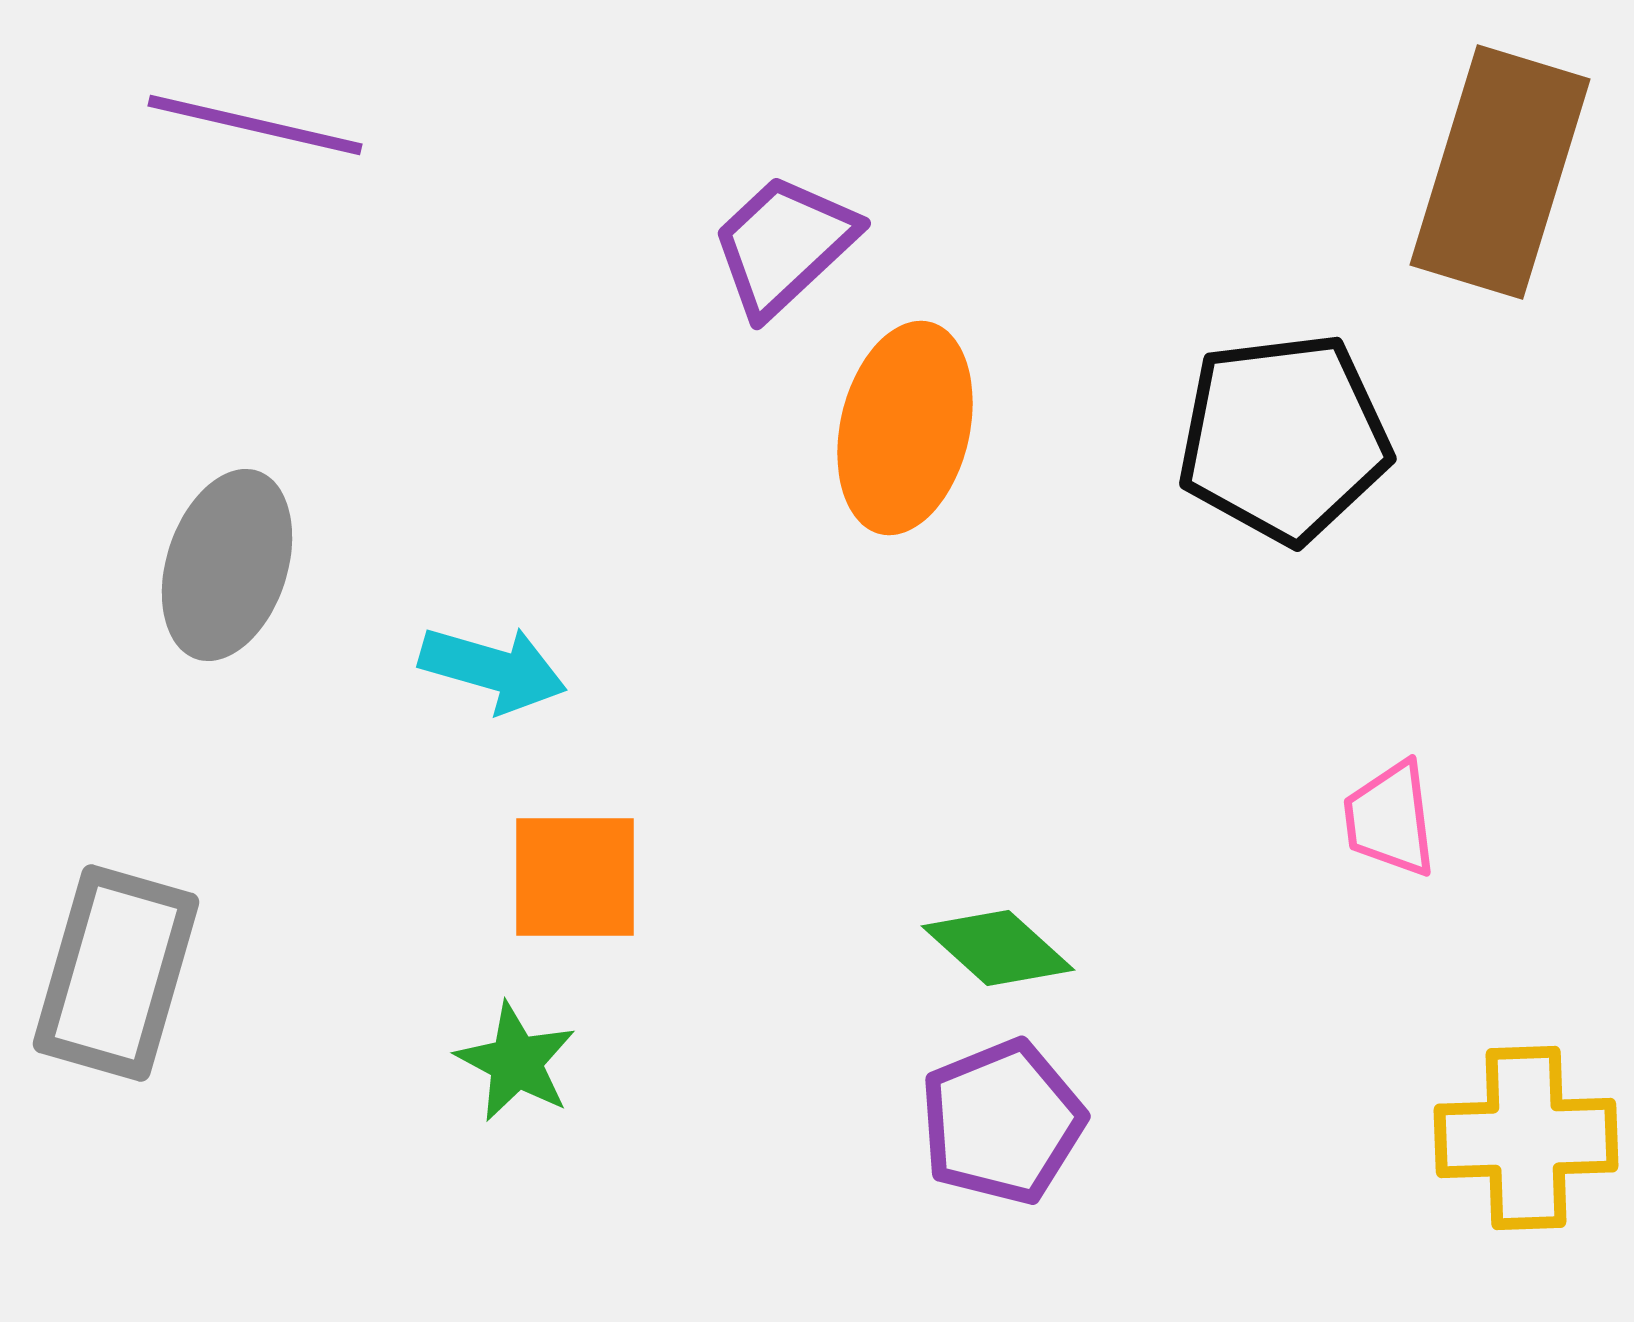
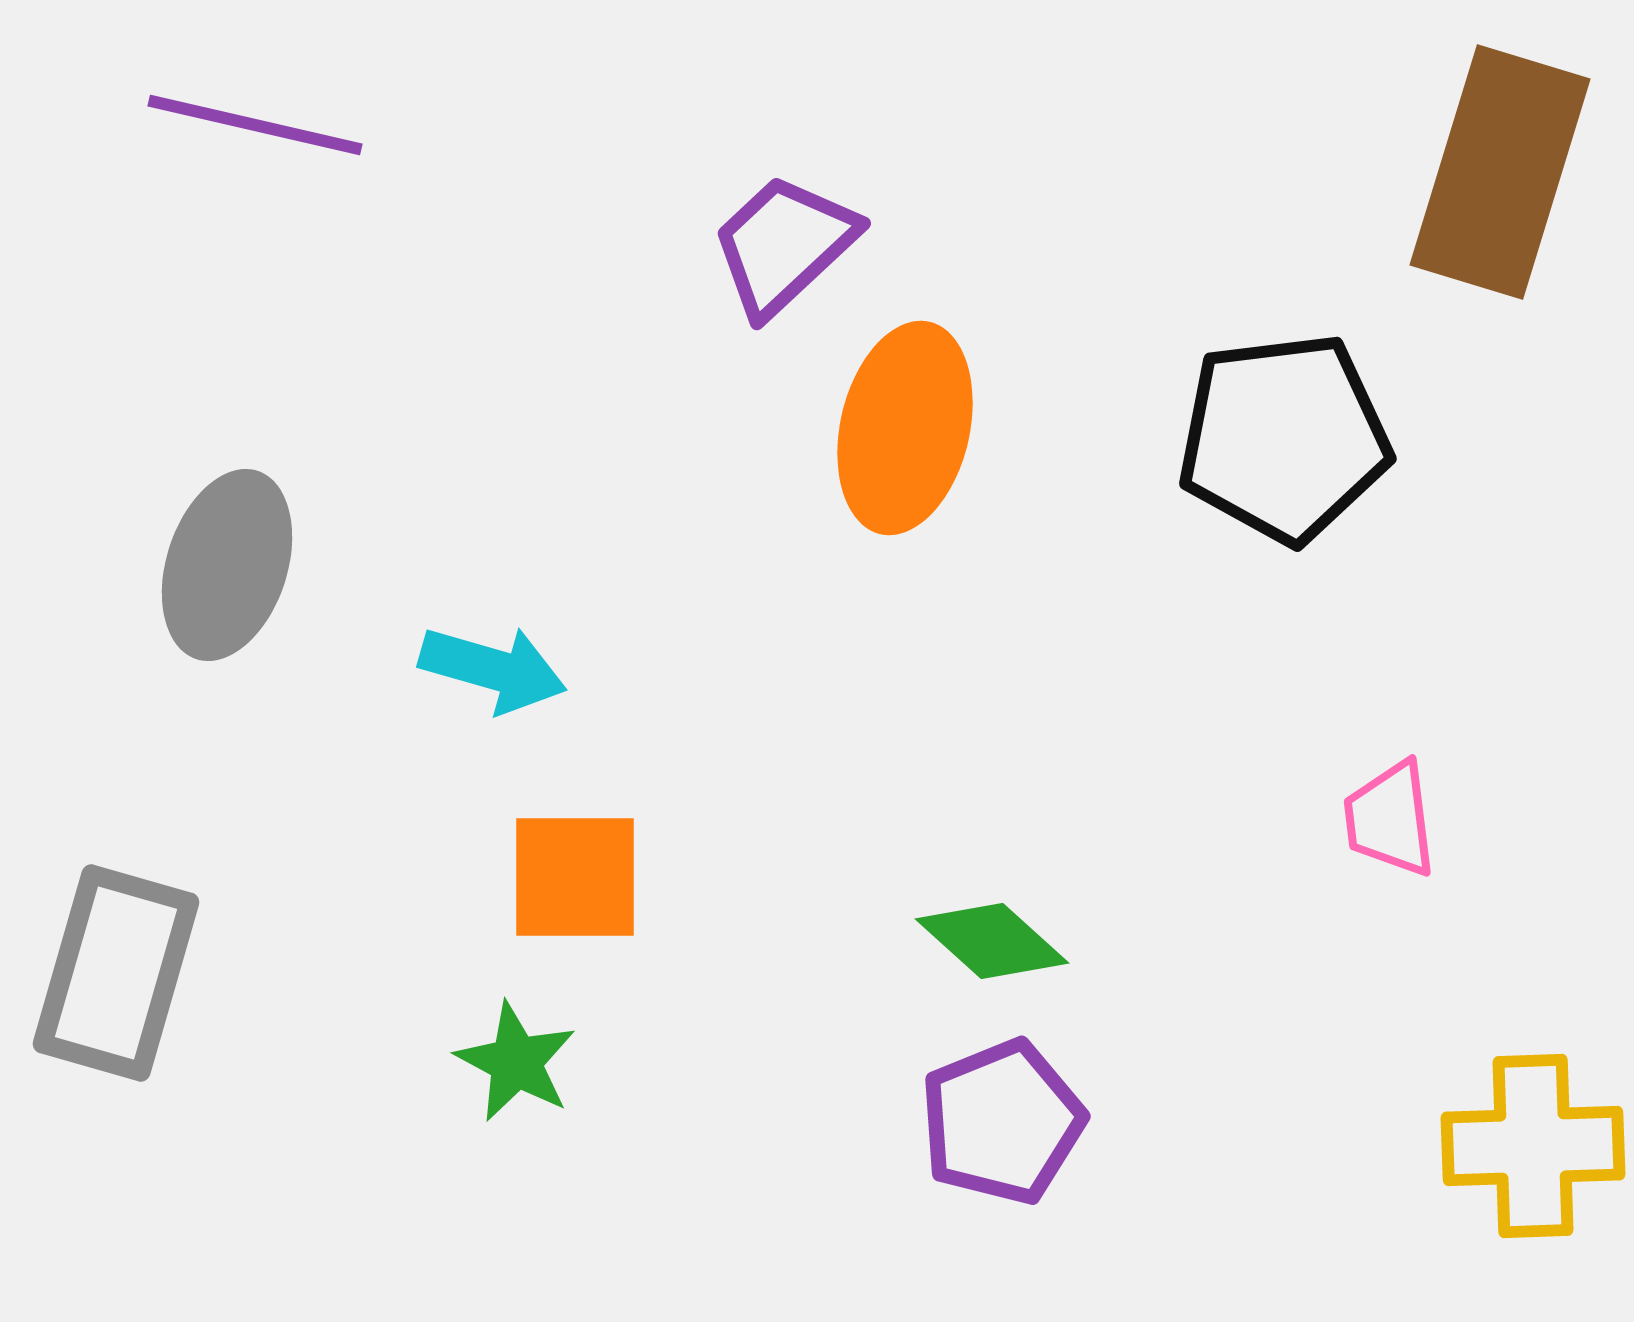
green diamond: moved 6 px left, 7 px up
yellow cross: moved 7 px right, 8 px down
